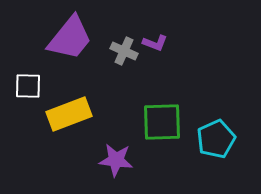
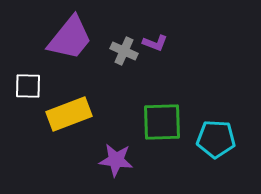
cyan pentagon: rotated 27 degrees clockwise
